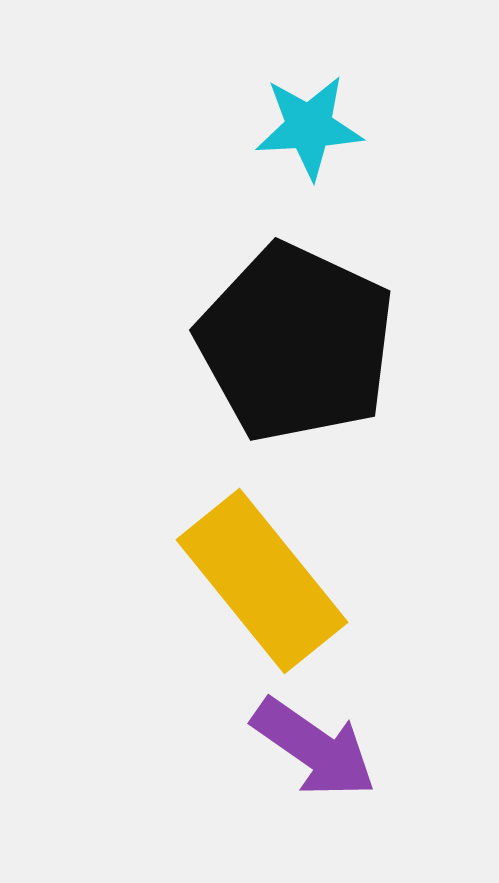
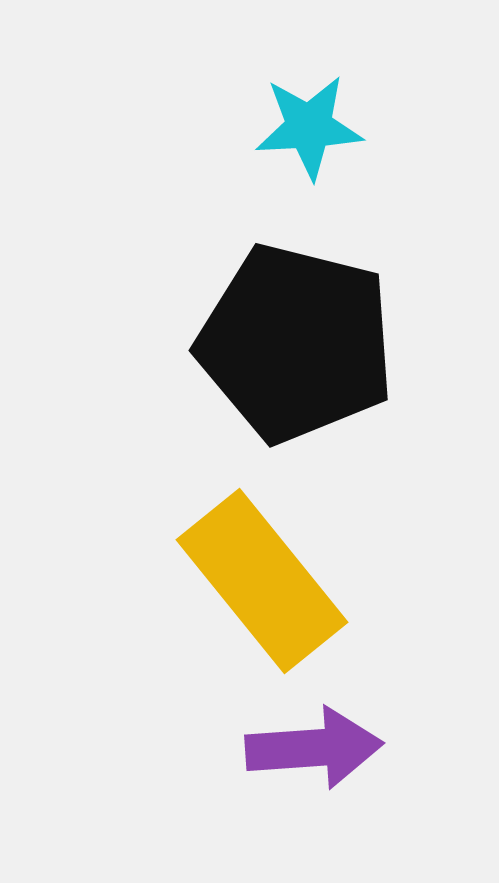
black pentagon: rotated 11 degrees counterclockwise
purple arrow: rotated 39 degrees counterclockwise
